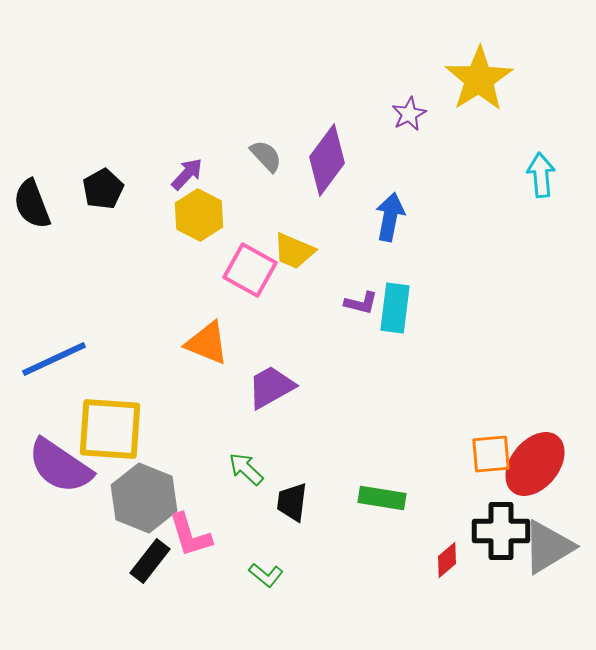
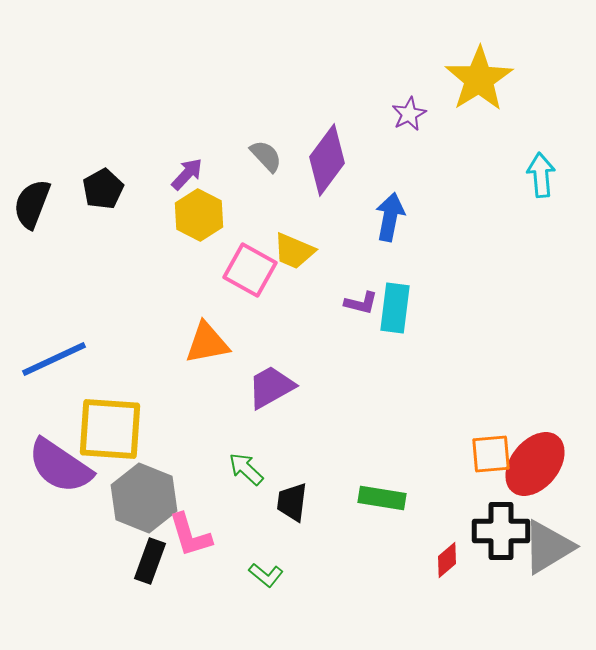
black semicircle: rotated 42 degrees clockwise
orange triangle: rotated 33 degrees counterclockwise
black rectangle: rotated 18 degrees counterclockwise
